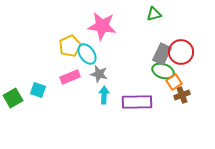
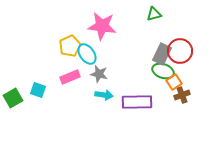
red circle: moved 1 px left, 1 px up
cyan arrow: rotated 96 degrees clockwise
